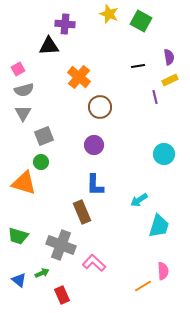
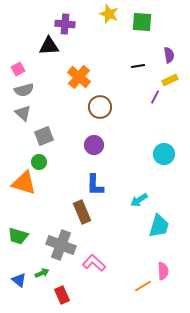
green square: moved 1 px right, 1 px down; rotated 25 degrees counterclockwise
purple semicircle: moved 2 px up
purple line: rotated 40 degrees clockwise
gray triangle: rotated 18 degrees counterclockwise
green circle: moved 2 px left
